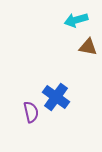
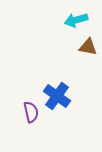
blue cross: moved 1 px right, 1 px up
